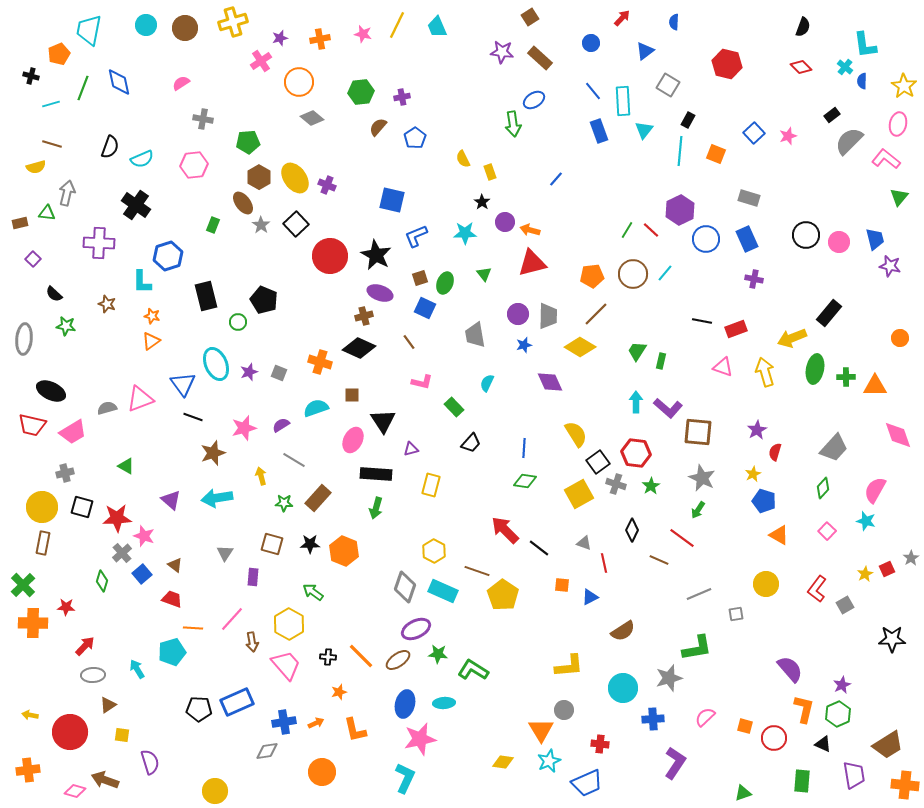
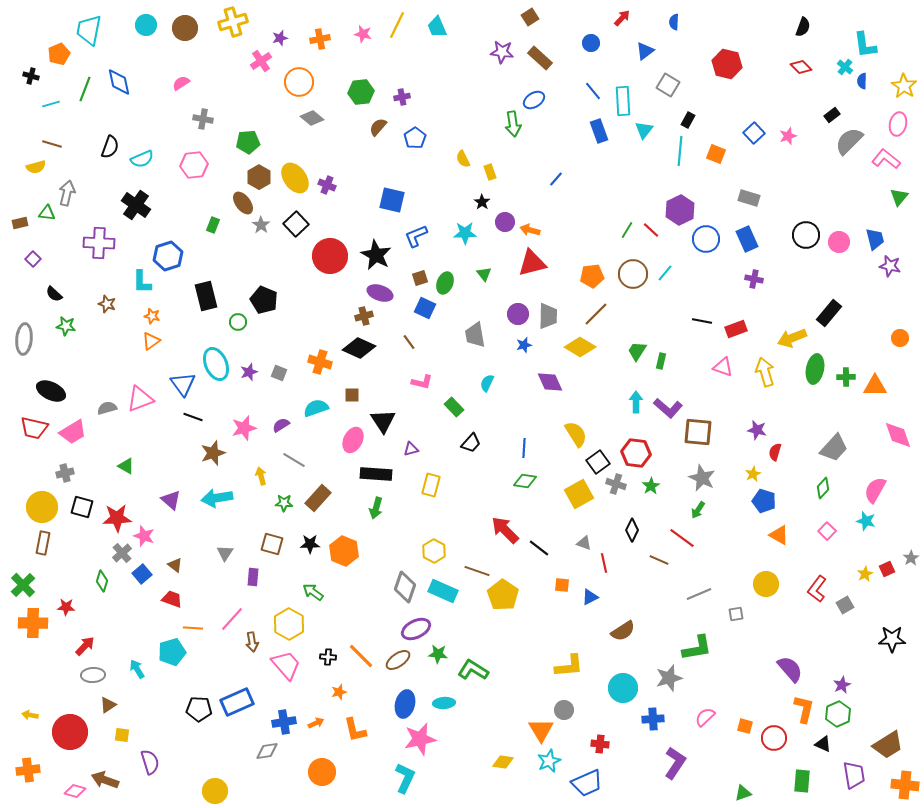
green line at (83, 88): moved 2 px right, 1 px down
red trapezoid at (32, 425): moved 2 px right, 3 px down
purple star at (757, 430): rotated 30 degrees counterclockwise
